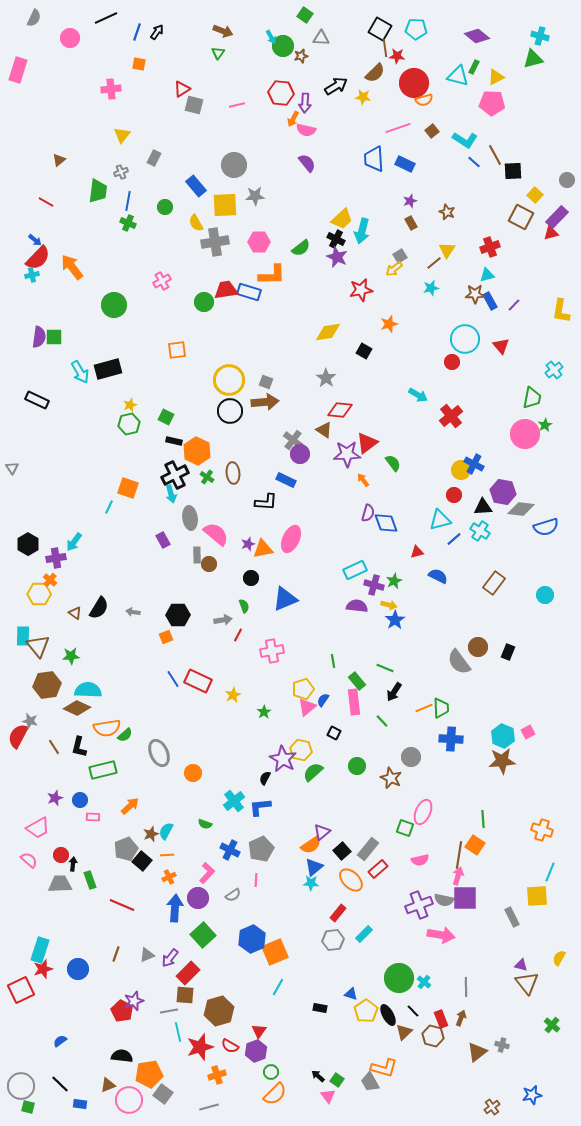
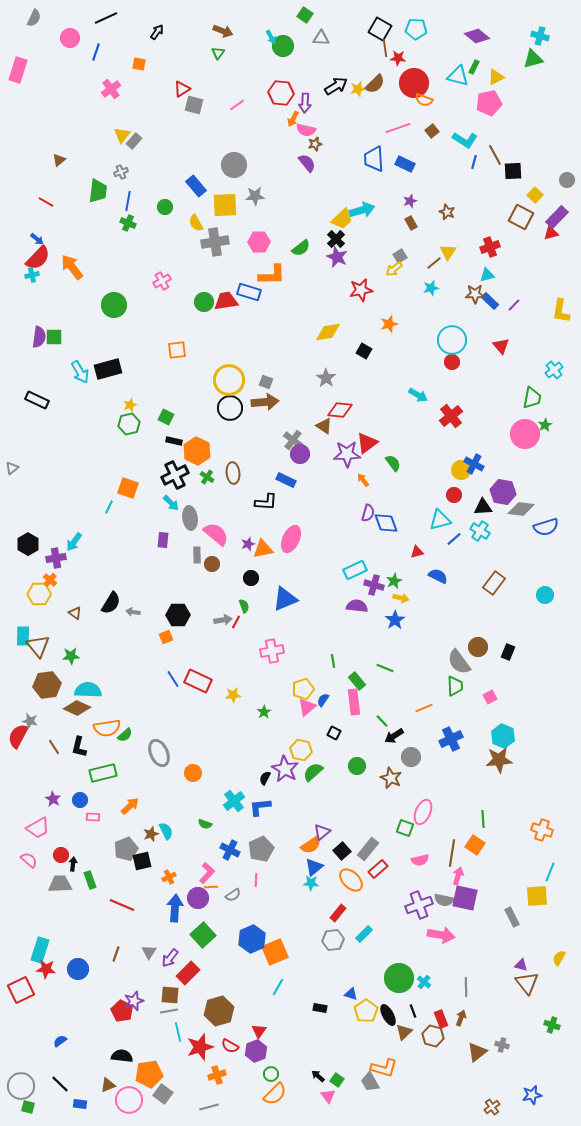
blue line at (137, 32): moved 41 px left, 20 px down
brown star at (301, 56): moved 14 px right, 88 px down
red star at (397, 56): moved 1 px right, 2 px down
brown semicircle at (375, 73): moved 11 px down
pink cross at (111, 89): rotated 30 degrees counterclockwise
yellow star at (363, 97): moved 5 px left, 8 px up; rotated 21 degrees counterclockwise
orange semicircle at (424, 100): rotated 36 degrees clockwise
pink pentagon at (492, 103): moved 3 px left; rotated 15 degrees counterclockwise
pink line at (237, 105): rotated 21 degrees counterclockwise
gray rectangle at (154, 158): moved 20 px left, 17 px up; rotated 14 degrees clockwise
blue line at (474, 162): rotated 64 degrees clockwise
cyan arrow at (362, 231): moved 21 px up; rotated 120 degrees counterclockwise
black cross at (336, 239): rotated 18 degrees clockwise
blue arrow at (35, 240): moved 2 px right, 1 px up
yellow triangle at (447, 250): moved 1 px right, 2 px down
red trapezoid at (226, 290): moved 11 px down
blue rectangle at (490, 301): rotated 18 degrees counterclockwise
cyan circle at (465, 339): moved 13 px left, 1 px down
black circle at (230, 411): moved 3 px up
brown triangle at (324, 430): moved 4 px up
gray triangle at (12, 468): rotated 24 degrees clockwise
cyan arrow at (171, 494): moved 9 px down; rotated 30 degrees counterclockwise
purple rectangle at (163, 540): rotated 35 degrees clockwise
brown circle at (209, 564): moved 3 px right
yellow arrow at (389, 605): moved 12 px right, 7 px up
black semicircle at (99, 608): moved 12 px right, 5 px up
red line at (238, 635): moved 2 px left, 13 px up
black arrow at (394, 692): moved 44 px down; rotated 24 degrees clockwise
yellow star at (233, 695): rotated 21 degrees clockwise
green trapezoid at (441, 708): moved 14 px right, 22 px up
pink square at (528, 732): moved 38 px left, 35 px up
blue cross at (451, 739): rotated 30 degrees counterclockwise
purple star at (283, 759): moved 2 px right, 10 px down
brown star at (502, 761): moved 3 px left, 1 px up
green rectangle at (103, 770): moved 3 px down
purple star at (55, 798): moved 2 px left, 1 px down; rotated 21 degrees counterclockwise
cyan semicircle at (166, 831): rotated 126 degrees clockwise
orange line at (167, 855): moved 44 px right, 32 px down
brown line at (459, 855): moved 7 px left, 2 px up
black square at (142, 861): rotated 36 degrees clockwise
purple square at (465, 898): rotated 12 degrees clockwise
gray triangle at (147, 955): moved 2 px right, 3 px up; rotated 35 degrees counterclockwise
red star at (43, 969): moved 3 px right; rotated 24 degrees clockwise
brown square at (185, 995): moved 15 px left
black line at (413, 1011): rotated 24 degrees clockwise
green cross at (552, 1025): rotated 21 degrees counterclockwise
green circle at (271, 1072): moved 2 px down
